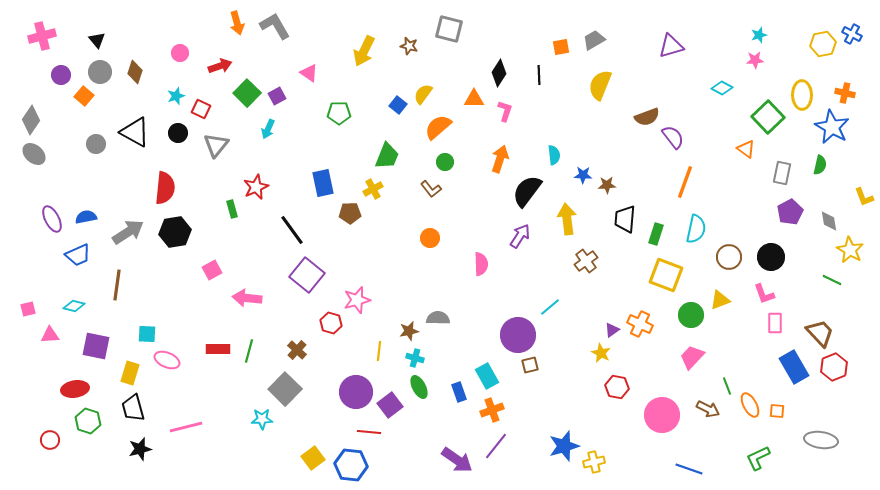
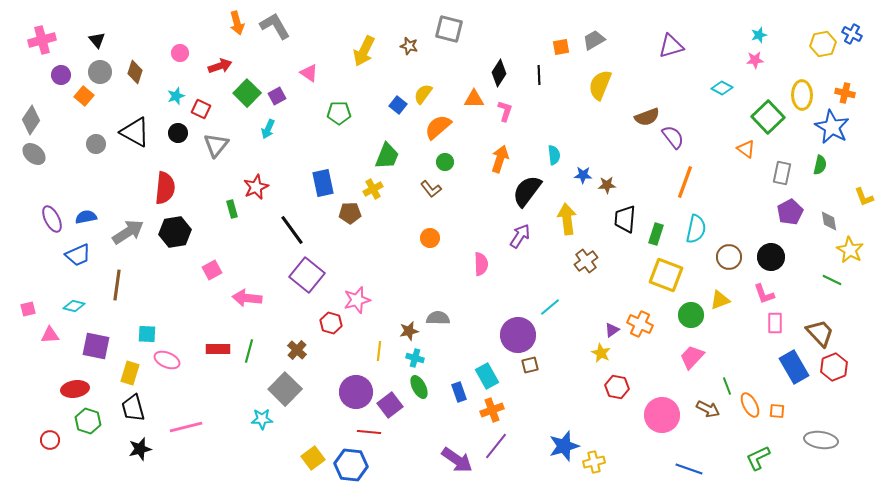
pink cross at (42, 36): moved 4 px down
